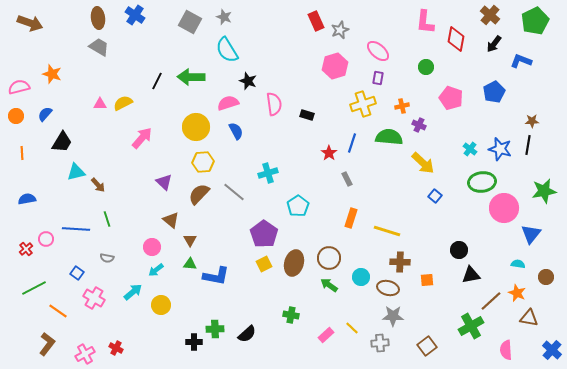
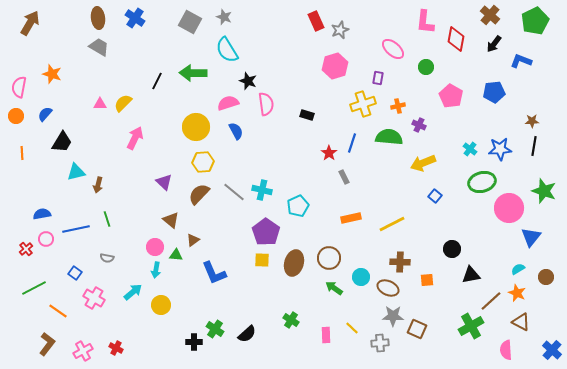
blue cross at (135, 15): moved 3 px down
brown arrow at (30, 23): rotated 80 degrees counterclockwise
pink ellipse at (378, 51): moved 15 px right, 2 px up
green arrow at (191, 77): moved 2 px right, 4 px up
pink semicircle at (19, 87): rotated 65 degrees counterclockwise
blue pentagon at (494, 92): rotated 20 degrees clockwise
pink pentagon at (451, 98): moved 2 px up; rotated 10 degrees clockwise
yellow semicircle at (123, 103): rotated 18 degrees counterclockwise
pink semicircle at (274, 104): moved 8 px left
orange cross at (402, 106): moved 4 px left
pink arrow at (142, 138): moved 7 px left; rotated 15 degrees counterclockwise
black line at (528, 145): moved 6 px right, 1 px down
blue star at (500, 149): rotated 20 degrees counterclockwise
yellow arrow at (423, 163): rotated 115 degrees clockwise
cyan cross at (268, 173): moved 6 px left, 17 px down; rotated 30 degrees clockwise
gray rectangle at (347, 179): moved 3 px left, 2 px up
green ellipse at (482, 182): rotated 8 degrees counterclockwise
brown arrow at (98, 185): rotated 56 degrees clockwise
green star at (544, 191): rotated 30 degrees clockwise
blue semicircle at (27, 199): moved 15 px right, 15 px down
cyan pentagon at (298, 206): rotated 10 degrees clockwise
pink circle at (504, 208): moved 5 px right
orange rectangle at (351, 218): rotated 60 degrees clockwise
blue line at (76, 229): rotated 16 degrees counterclockwise
yellow line at (387, 231): moved 5 px right, 7 px up; rotated 44 degrees counterclockwise
purple pentagon at (264, 234): moved 2 px right, 2 px up
blue triangle at (531, 234): moved 3 px down
brown triangle at (190, 240): moved 3 px right; rotated 24 degrees clockwise
pink circle at (152, 247): moved 3 px right
black circle at (459, 250): moved 7 px left, 1 px up
green triangle at (190, 264): moved 14 px left, 9 px up
yellow square at (264, 264): moved 2 px left, 4 px up; rotated 28 degrees clockwise
cyan semicircle at (518, 264): moved 5 px down; rotated 40 degrees counterclockwise
cyan arrow at (156, 270): rotated 42 degrees counterclockwise
blue square at (77, 273): moved 2 px left
blue L-shape at (216, 276): moved 2 px left, 3 px up; rotated 56 degrees clockwise
green arrow at (329, 285): moved 5 px right, 3 px down
brown ellipse at (388, 288): rotated 10 degrees clockwise
green cross at (291, 315): moved 5 px down; rotated 21 degrees clockwise
brown triangle at (529, 318): moved 8 px left, 4 px down; rotated 18 degrees clockwise
green cross at (215, 329): rotated 36 degrees clockwise
pink rectangle at (326, 335): rotated 49 degrees counterclockwise
brown square at (427, 346): moved 10 px left, 17 px up; rotated 30 degrees counterclockwise
pink cross at (85, 354): moved 2 px left, 3 px up
